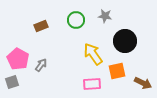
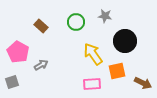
green circle: moved 2 px down
brown rectangle: rotated 64 degrees clockwise
pink pentagon: moved 7 px up
gray arrow: rotated 24 degrees clockwise
